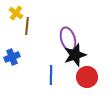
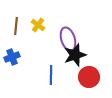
yellow cross: moved 22 px right, 12 px down
brown line: moved 11 px left
red circle: moved 2 px right
